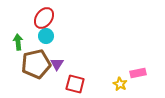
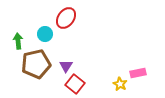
red ellipse: moved 22 px right
cyan circle: moved 1 px left, 2 px up
green arrow: moved 1 px up
purple triangle: moved 9 px right, 2 px down
red square: rotated 24 degrees clockwise
